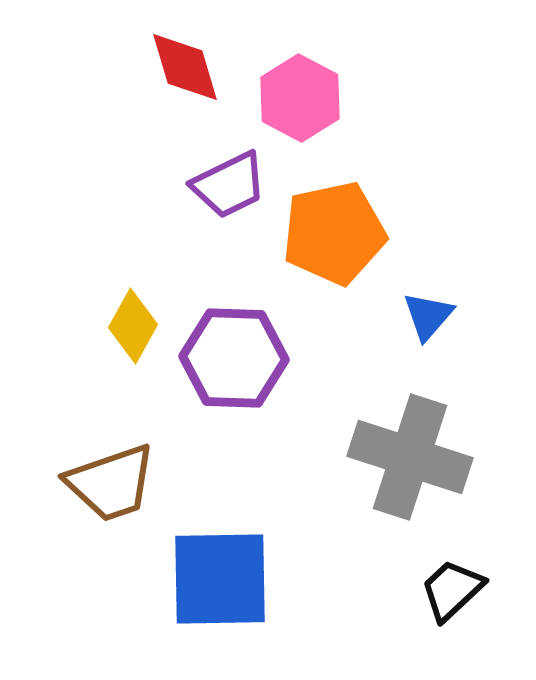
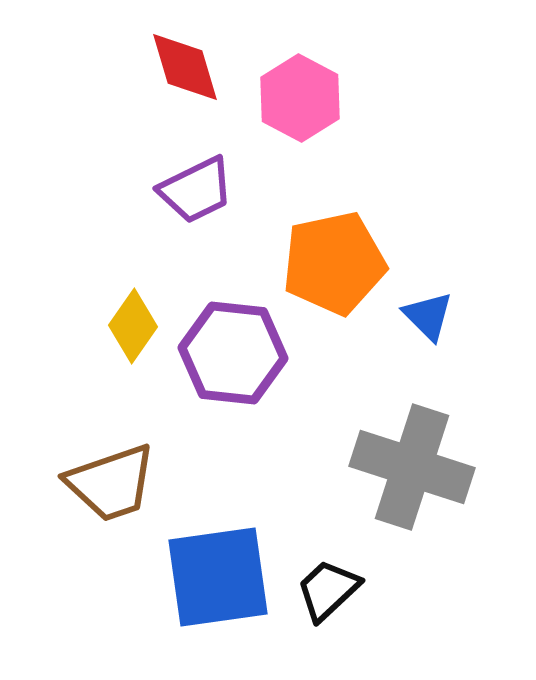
purple trapezoid: moved 33 px left, 5 px down
orange pentagon: moved 30 px down
blue triangle: rotated 26 degrees counterclockwise
yellow diamond: rotated 6 degrees clockwise
purple hexagon: moved 1 px left, 5 px up; rotated 4 degrees clockwise
gray cross: moved 2 px right, 10 px down
blue square: moved 2 px left, 2 px up; rotated 7 degrees counterclockwise
black trapezoid: moved 124 px left
